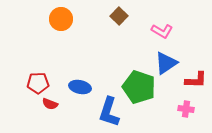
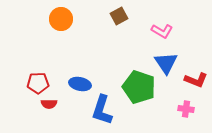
brown square: rotated 18 degrees clockwise
blue triangle: rotated 30 degrees counterclockwise
red L-shape: rotated 20 degrees clockwise
blue ellipse: moved 3 px up
red semicircle: moved 1 px left; rotated 21 degrees counterclockwise
blue L-shape: moved 7 px left, 2 px up
